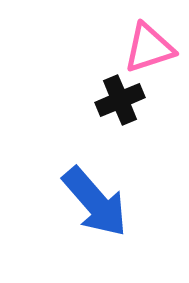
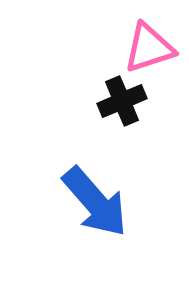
black cross: moved 2 px right, 1 px down
